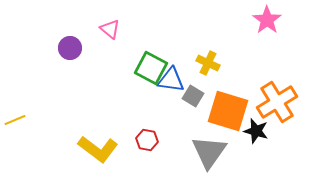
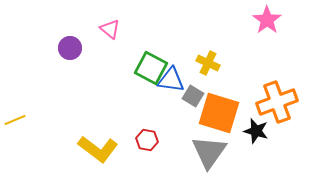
orange cross: rotated 12 degrees clockwise
orange square: moved 9 px left, 2 px down
